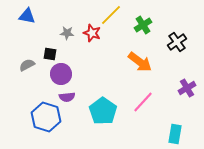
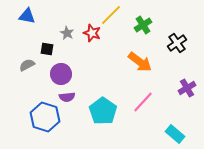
gray star: rotated 24 degrees clockwise
black cross: moved 1 px down
black square: moved 3 px left, 5 px up
blue hexagon: moved 1 px left
cyan rectangle: rotated 60 degrees counterclockwise
